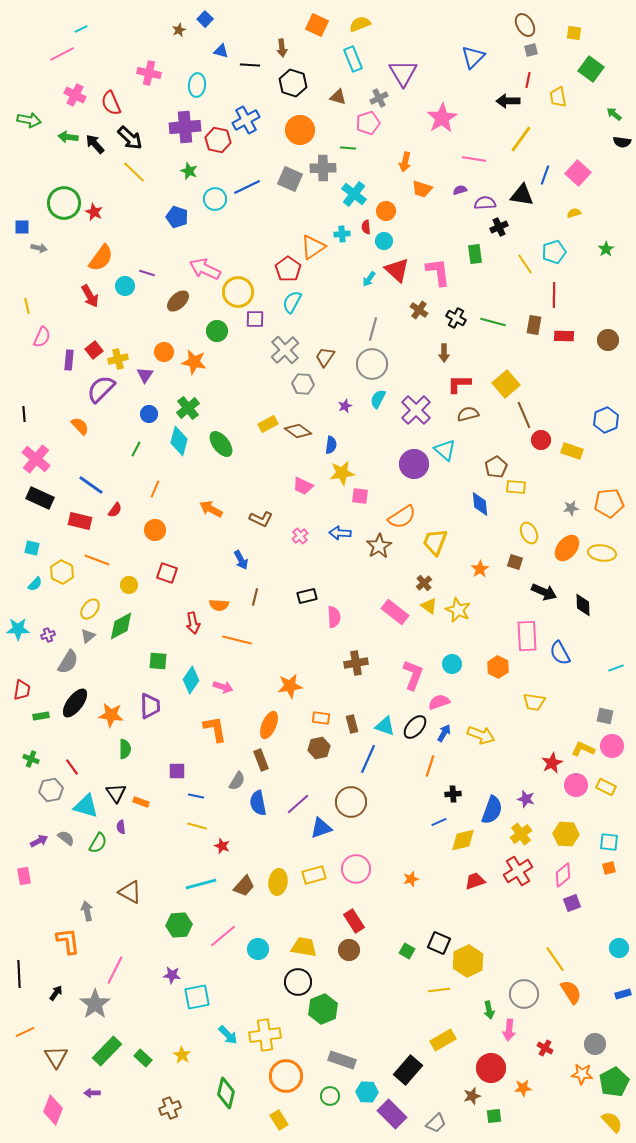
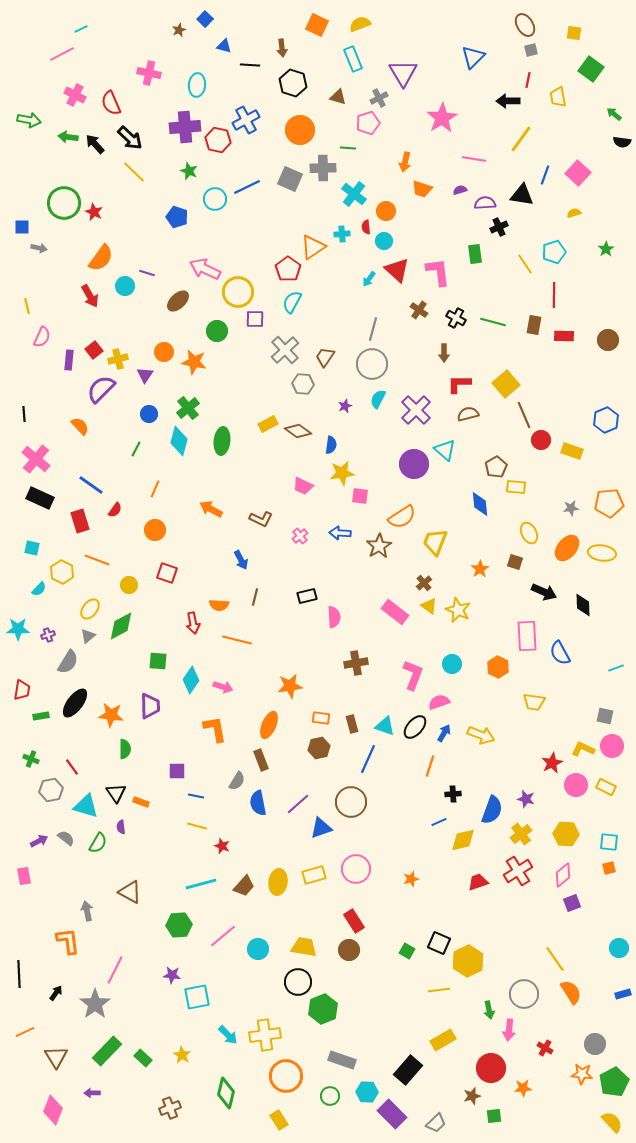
blue triangle at (221, 51): moved 3 px right, 5 px up
green ellipse at (221, 444): moved 1 px right, 3 px up; rotated 44 degrees clockwise
red rectangle at (80, 521): rotated 60 degrees clockwise
cyan semicircle at (35, 584): moved 4 px right, 5 px down
red trapezoid at (475, 881): moved 3 px right, 1 px down
